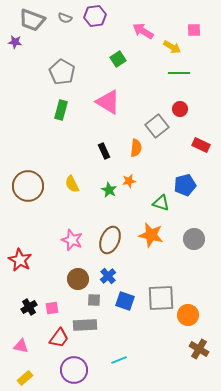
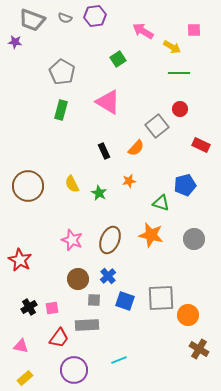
orange semicircle at (136, 148): rotated 36 degrees clockwise
green star at (109, 190): moved 10 px left, 3 px down
gray rectangle at (85, 325): moved 2 px right
